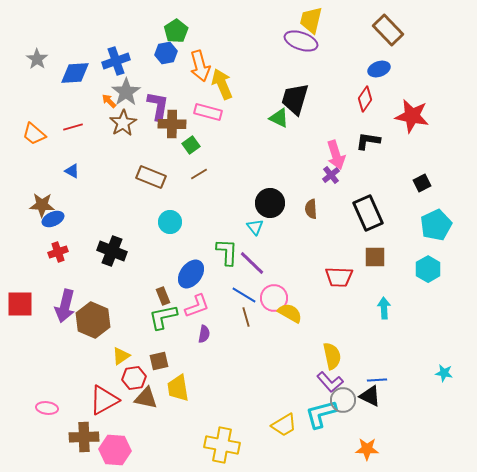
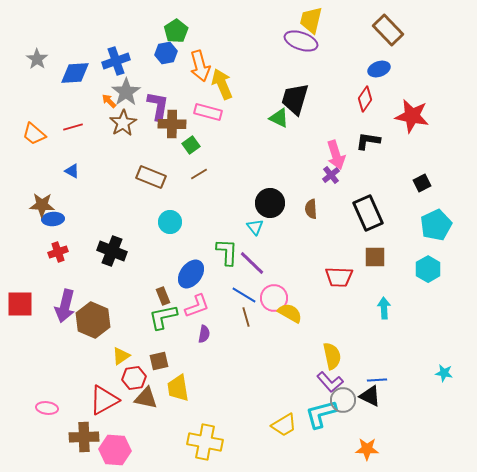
blue ellipse at (53, 219): rotated 20 degrees clockwise
yellow cross at (222, 445): moved 17 px left, 3 px up
